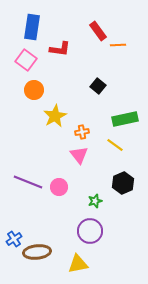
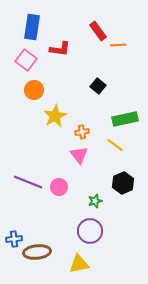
blue cross: rotated 28 degrees clockwise
yellow triangle: moved 1 px right
